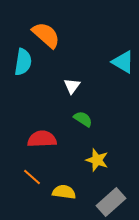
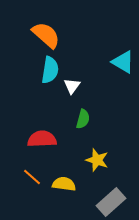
cyan semicircle: moved 27 px right, 8 px down
green semicircle: rotated 72 degrees clockwise
yellow semicircle: moved 8 px up
